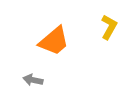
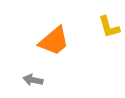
yellow L-shape: rotated 135 degrees clockwise
